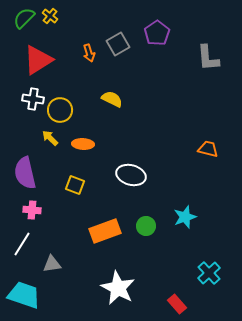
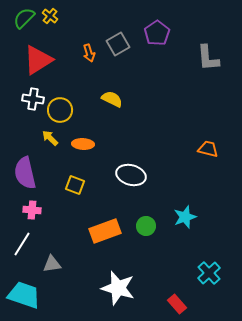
white star: rotated 12 degrees counterclockwise
